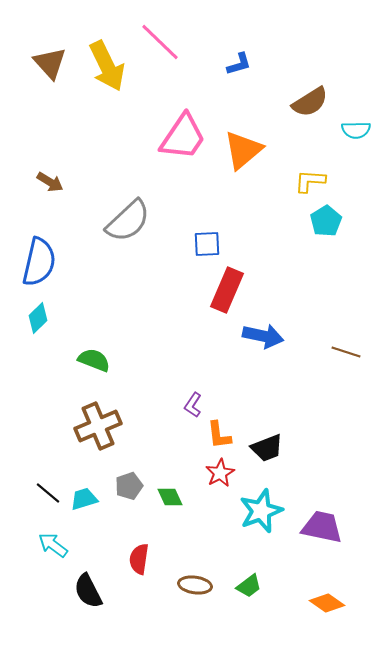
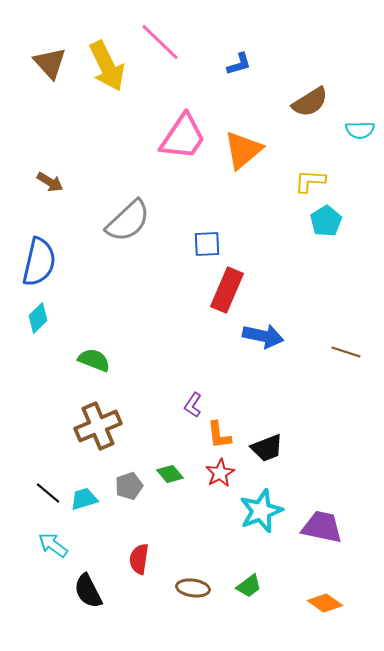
cyan semicircle: moved 4 px right
green diamond: moved 23 px up; rotated 16 degrees counterclockwise
brown ellipse: moved 2 px left, 3 px down
orange diamond: moved 2 px left
